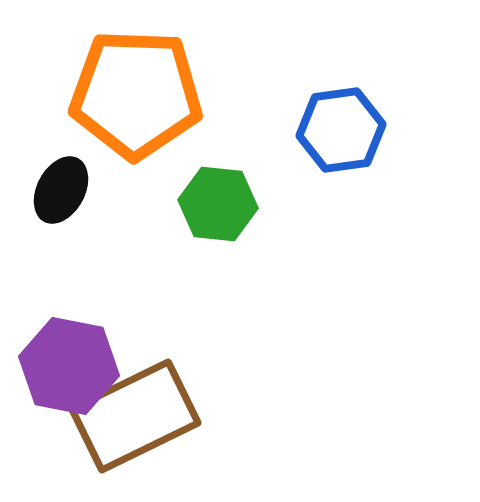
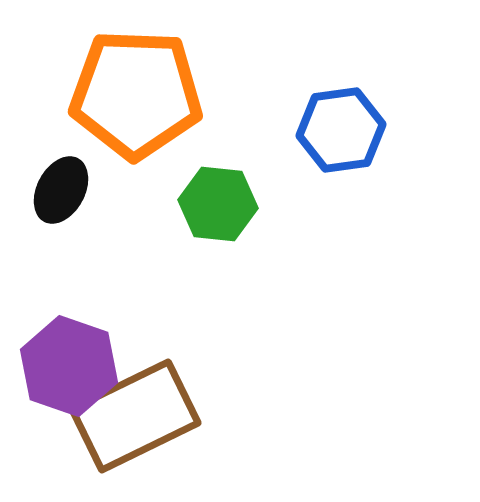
purple hexagon: rotated 8 degrees clockwise
